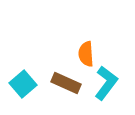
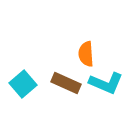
cyan L-shape: rotated 76 degrees clockwise
